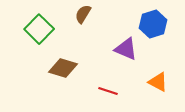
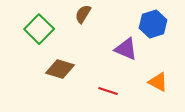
brown diamond: moved 3 px left, 1 px down
